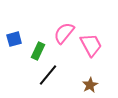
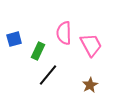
pink semicircle: rotated 40 degrees counterclockwise
